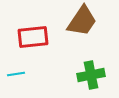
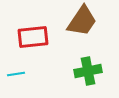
green cross: moved 3 px left, 4 px up
